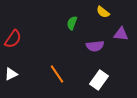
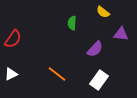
green semicircle: rotated 16 degrees counterclockwise
purple semicircle: moved 3 px down; rotated 42 degrees counterclockwise
orange line: rotated 18 degrees counterclockwise
